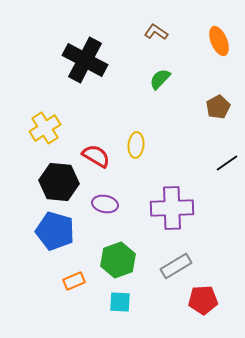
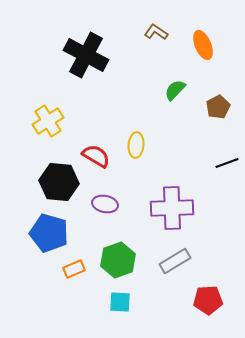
orange ellipse: moved 16 px left, 4 px down
black cross: moved 1 px right, 5 px up
green semicircle: moved 15 px right, 11 px down
yellow cross: moved 3 px right, 7 px up
black line: rotated 15 degrees clockwise
blue pentagon: moved 6 px left, 2 px down
gray rectangle: moved 1 px left, 5 px up
orange rectangle: moved 12 px up
red pentagon: moved 5 px right
